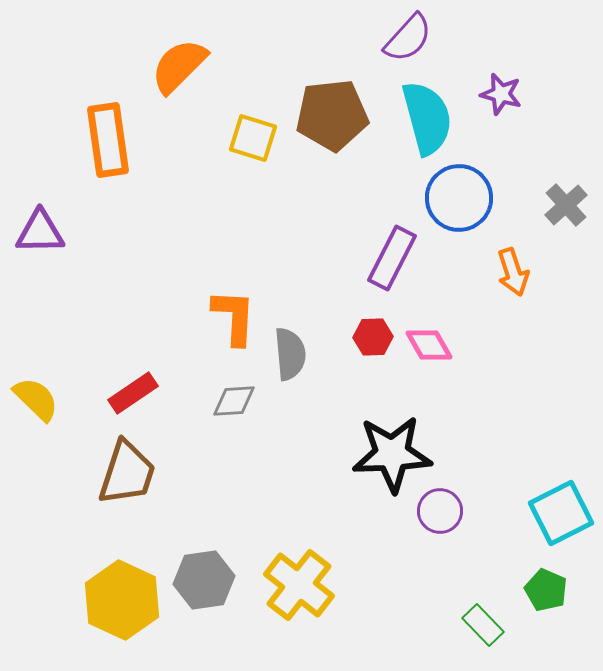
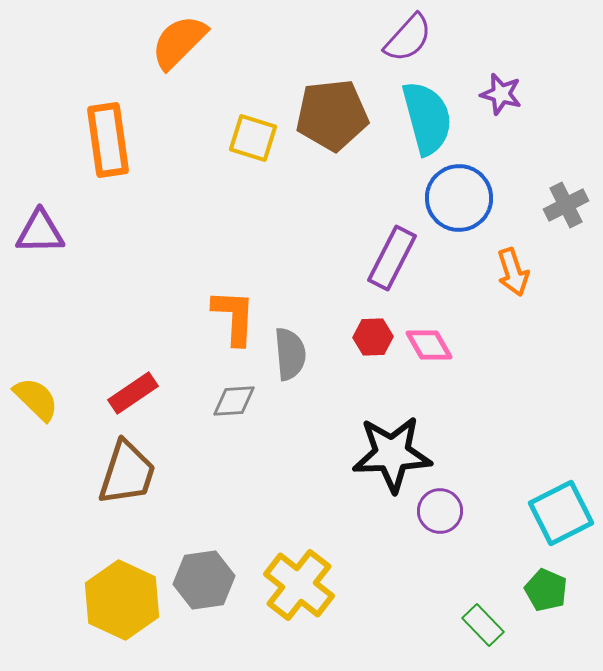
orange semicircle: moved 24 px up
gray cross: rotated 15 degrees clockwise
